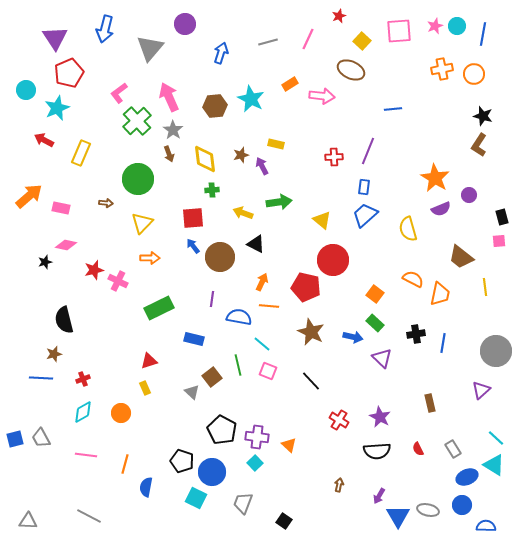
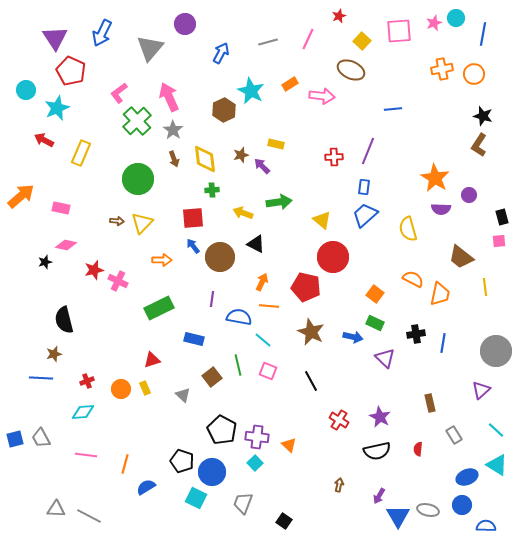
pink star at (435, 26): moved 1 px left, 3 px up
cyan circle at (457, 26): moved 1 px left, 8 px up
blue arrow at (105, 29): moved 3 px left, 4 px down; rotated 12 degrees clockwise
blue arrow at (221, 53): rotated 10 degrees clockwise
red pentagon at (69, 73): moved 2 px right, 2 px up; rotated 24 degrees counterclockwise
cyan star at (251, 99): moved 8 px up
brown hexagon at (215, 106): moved 9 px right, 4 px down; rotated 20 degrees counterclockwise
brown arrow at (169, 154): moved 5 px right, 5 px down
purple arrow at (262, 166): rotated 18 degrees counterclockwise
orange arrow at (29, 196): moved 8 px left
brown arrow at (106, 203): moved 11 px right, 18 px down
purple semicircle at (441, 209): rotated 24 degrees clockwise
orange arrow at (150, 258): moved 12 px right, 2 px down
red circle at (333, 260): moved 3 px up
green rectangle at (375, 323): rotated 18 degrees counterclockwise
cyan line at (262, 344): moved 1 px right, 4 px up
purple triangle at (382, 358): moved 3 px right
red triangle at (149, 361): moved 3 px right, 1 px up
red cross at (83, 379): moved 4 px right, 2 px down
black line at (311, 381): rotated 15 degrees clockwise
gray triangle at (192, 392): moved 9 px left, 3 px down
cyan diamond at (83, 412): rotated 25 degrees clockwise
orange circle at (121, 413): moved 24 px up
cyan line at (496, 438): moved 8 px up
red semicircle at (418, 449): rotated 32 degrees clockwise
gray rectangle at (453, 449): moved 1 px right, 14 px up
black semicircle at (377, 451): rotated 8 degrees counterclockwise
cyan triangle at (494, 465): moved 3 px right
blue semicircle at (146, 487): rotated 48 degrees clockwise
gray triangle at (28, 521): moved 28 px right, 12 px up
